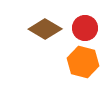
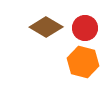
brown diamond: moved 1 px right, 2 px up
